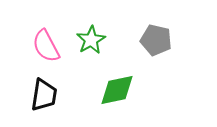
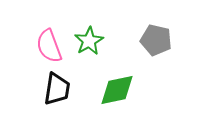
green star: moved 2 px left, 1 px down
pink semicircle: moved 3 px right; rotated 8 degrees clockwise
black trapezoid: moved 13 px right, 6 px up
